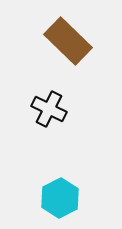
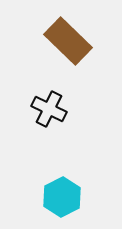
cyan hexagon: moved 2 px right, 1 px up
